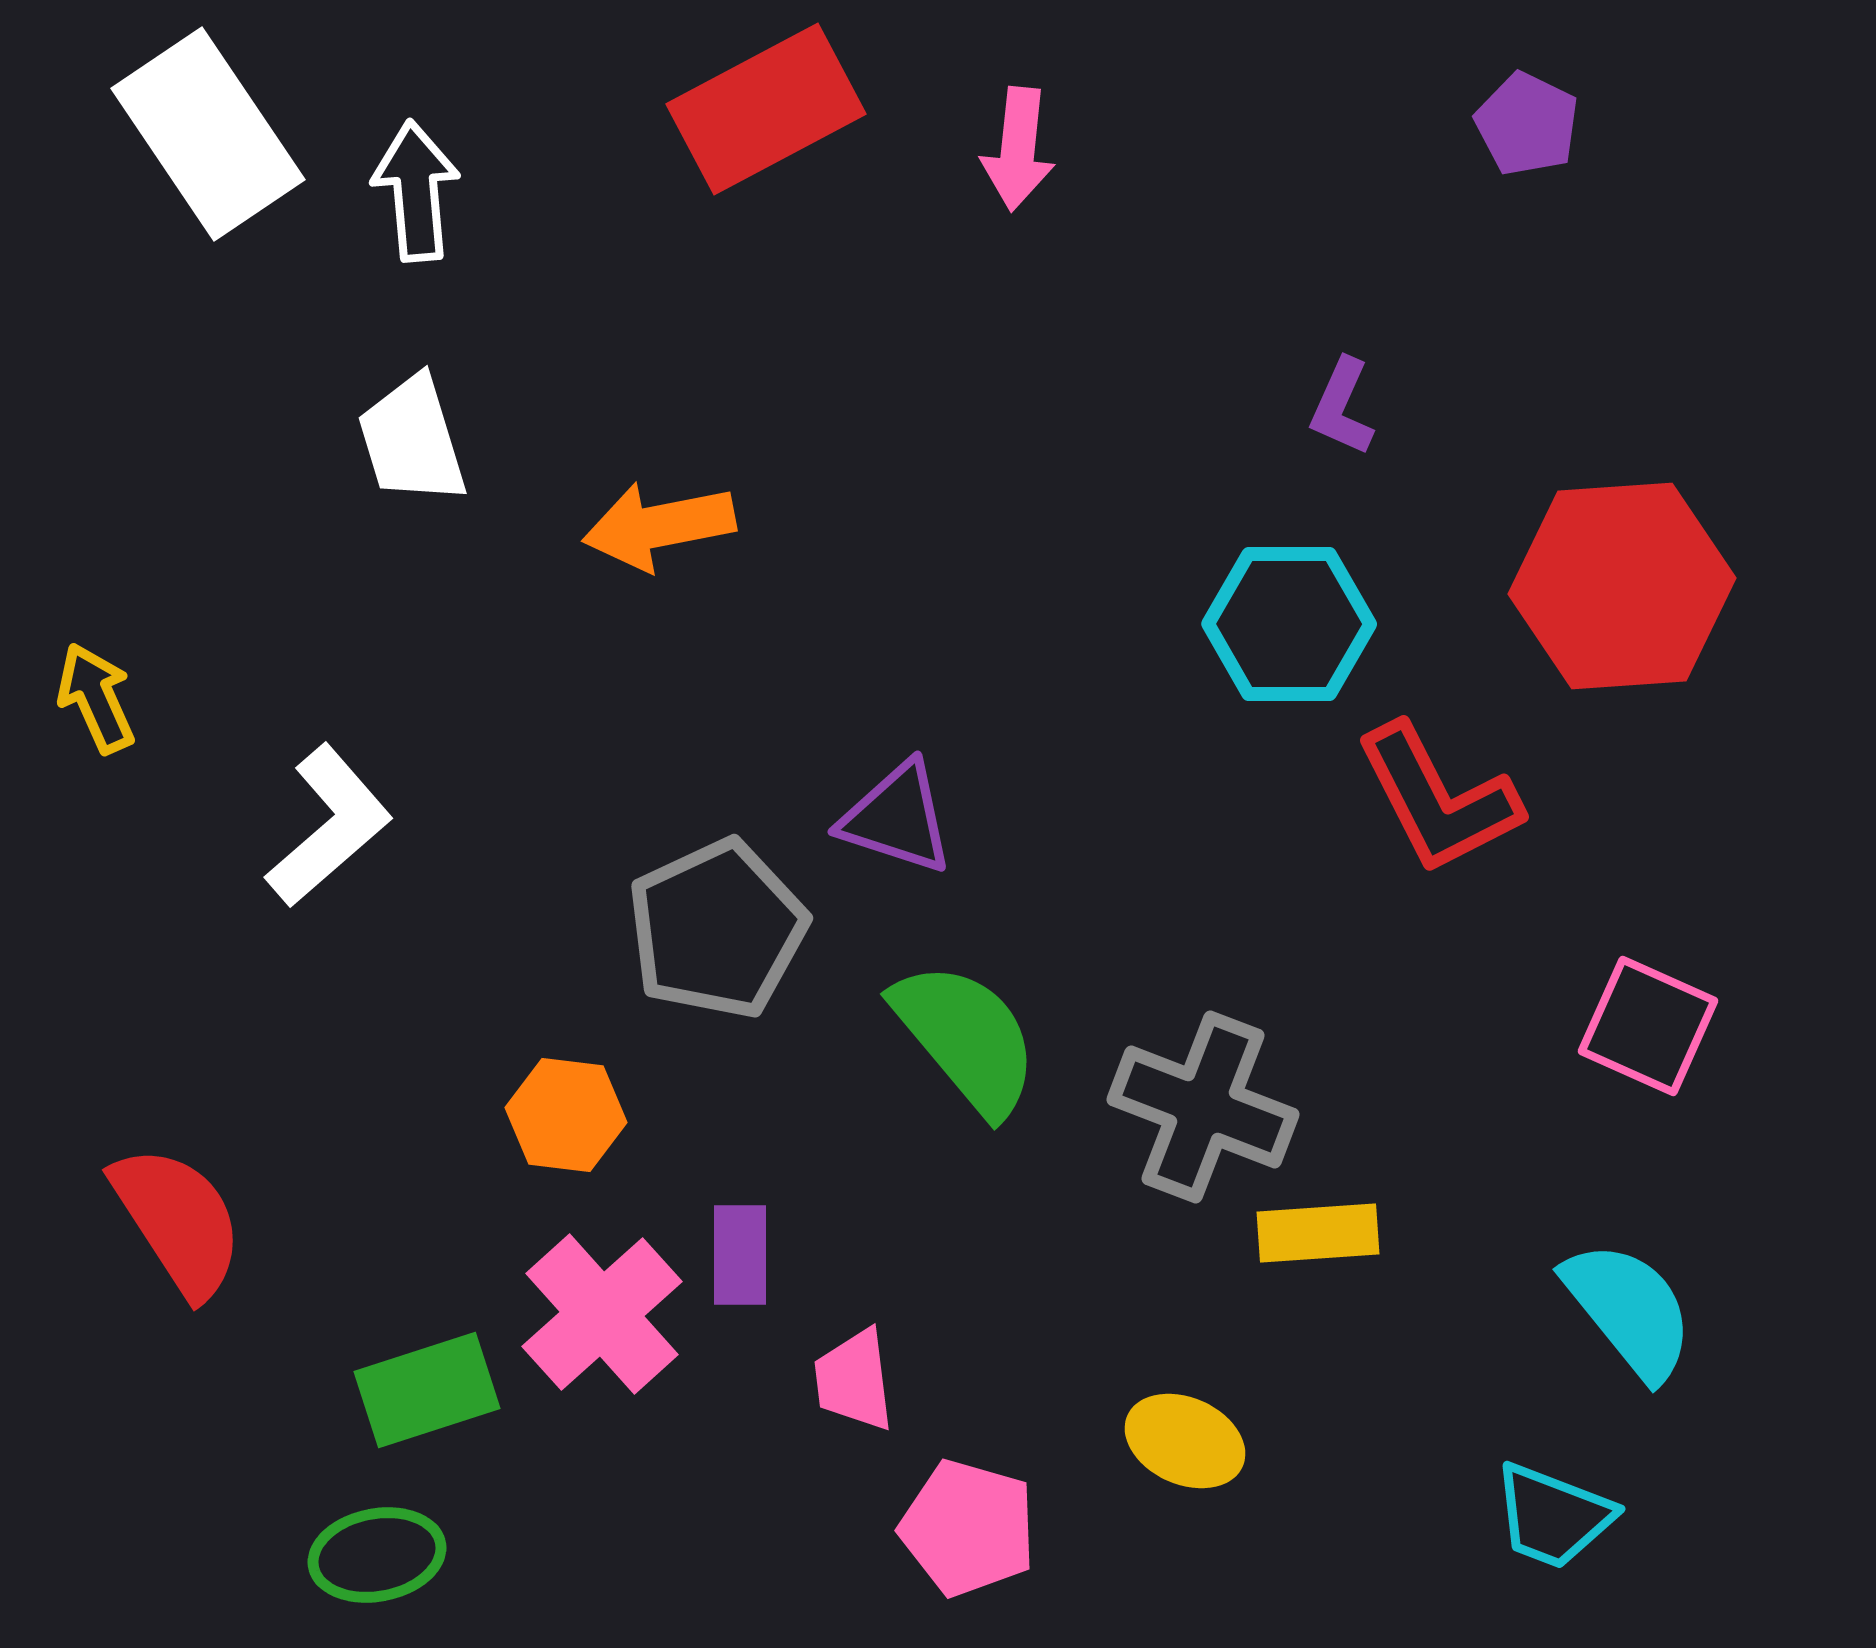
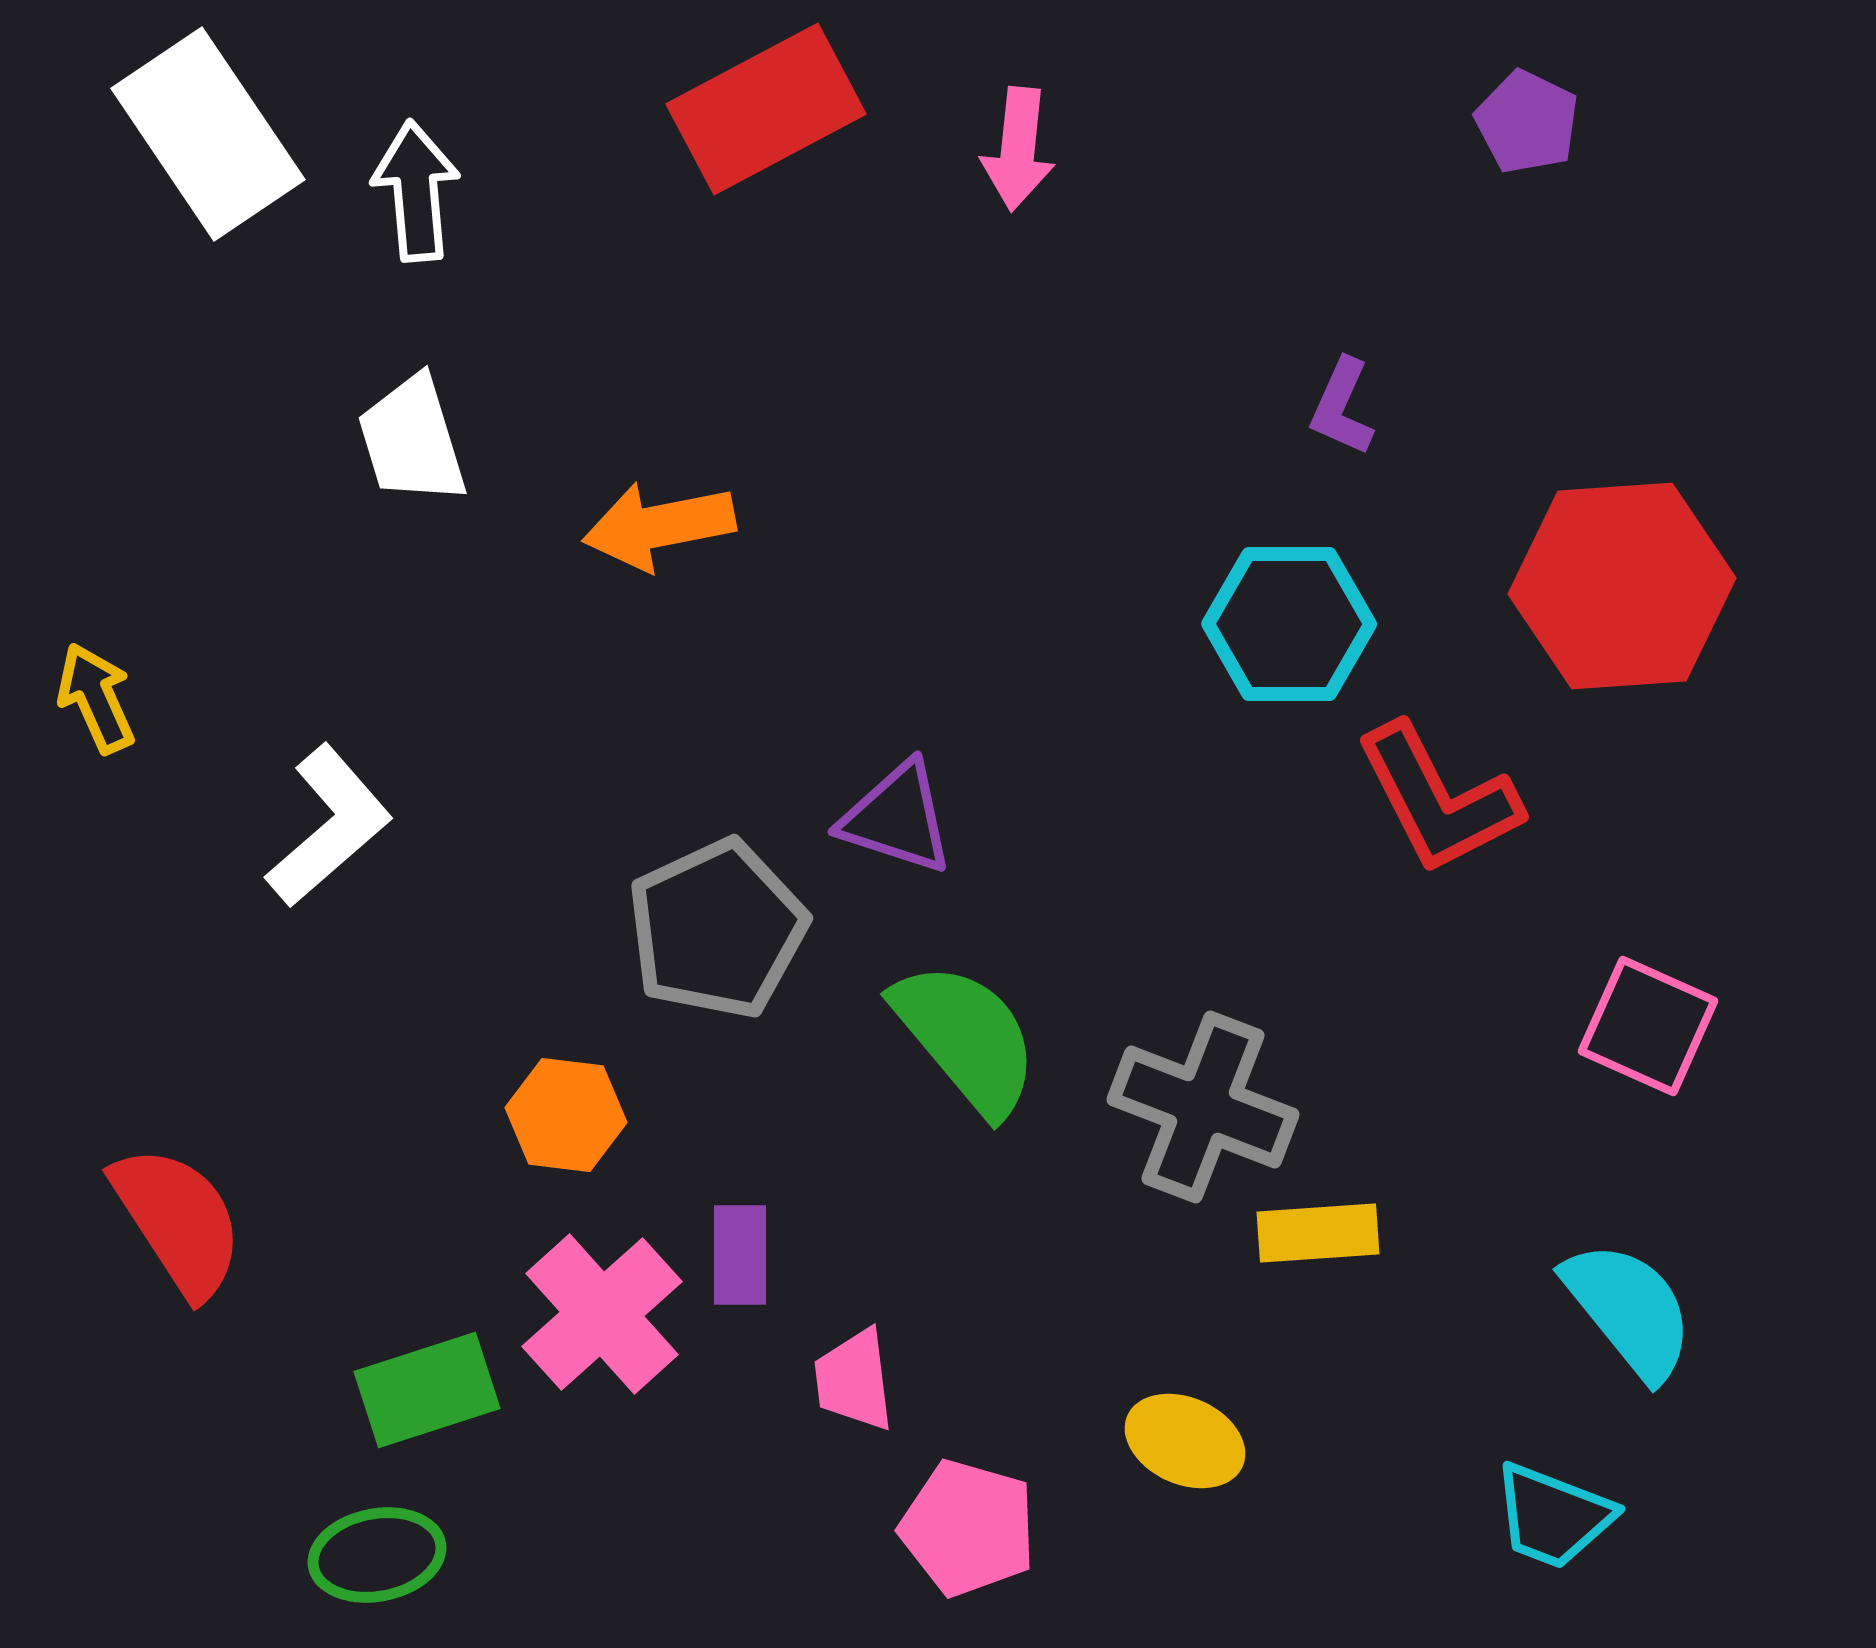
purple pentagon: moved 2 px up
